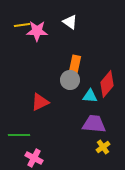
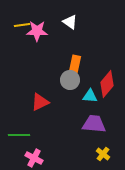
yellow cross: moved 7 px down; rotated 16 degrees counterclockwise
